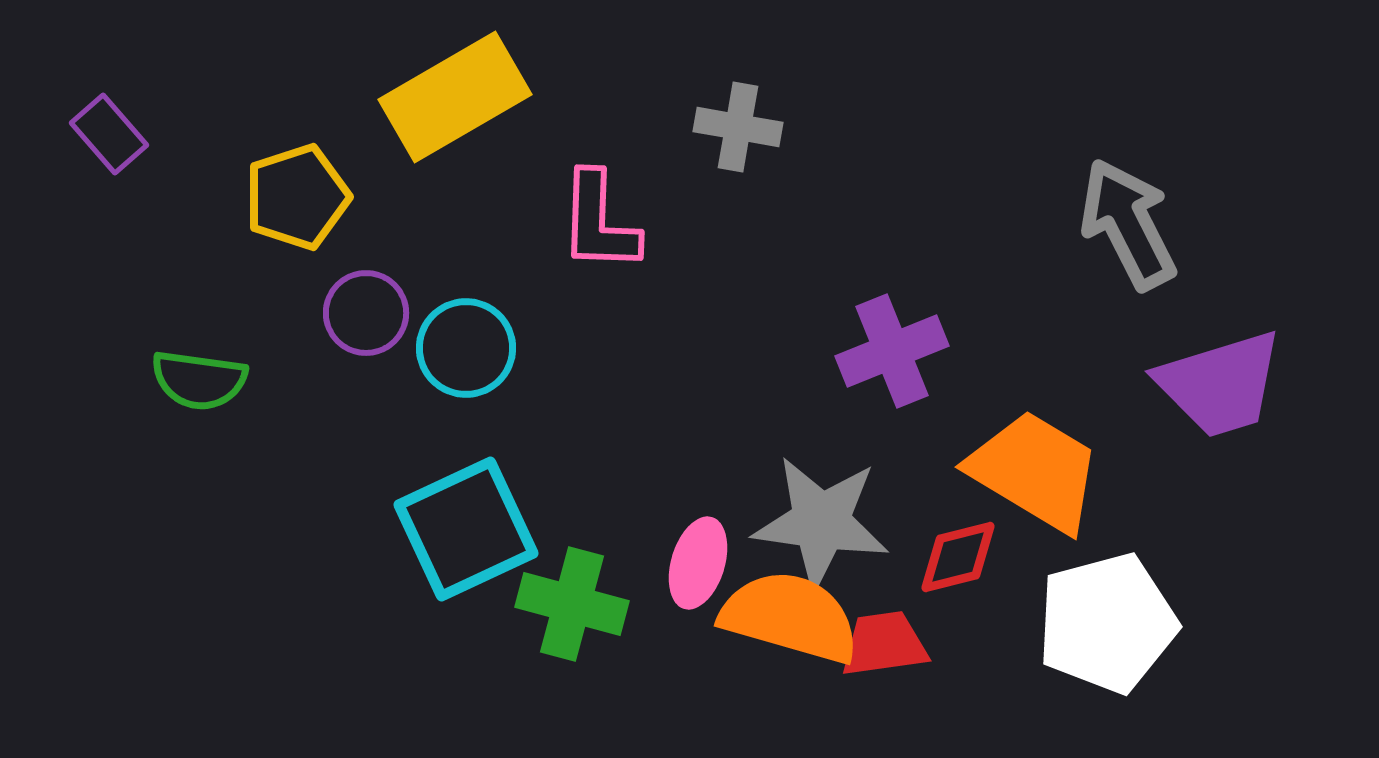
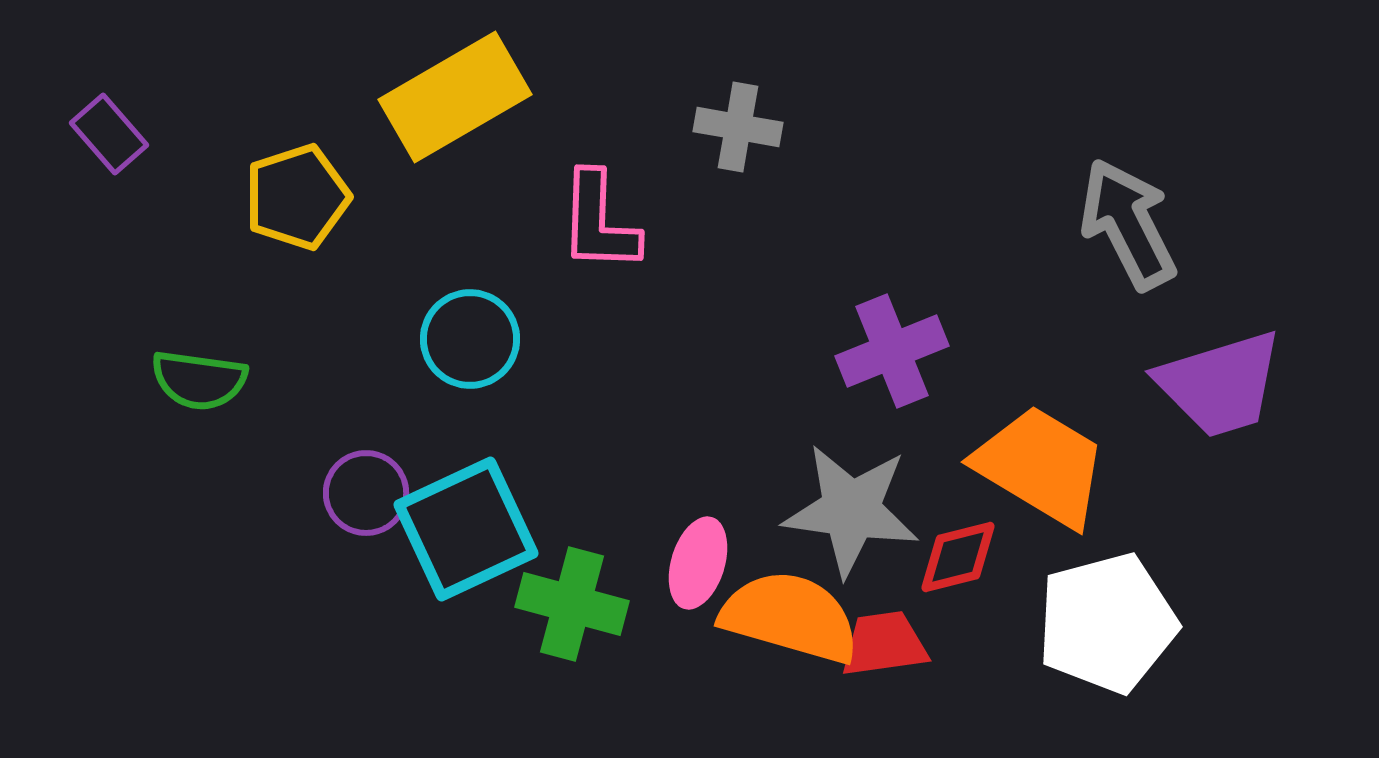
purple circle: moved 180 px down
cyan circle: moved 4 px right, 9 px up
orange trapezoid: moved 6 px right, 5 px up
gray star: moved 30 px right, 12 px up
